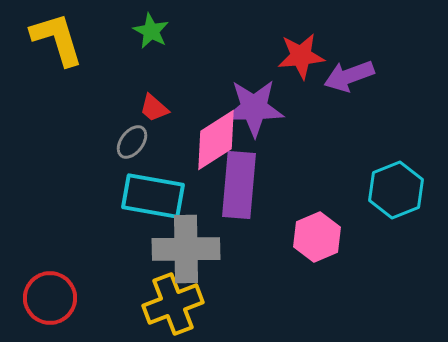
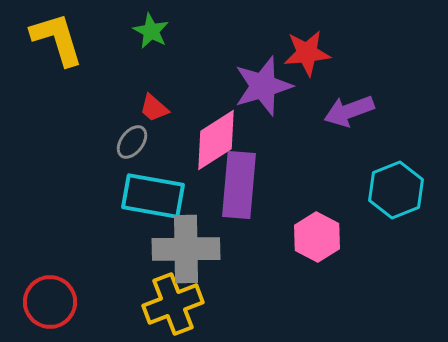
red star: moved 6 px right, 3 px up
purple arrow: moved 35 px down
purple star: moved 9 px right, 22 px up; rotated 16 degrees counterclockwise
pink hexagon: rotated 9 degrees counterclockwise
red circle: moved 4 px down
